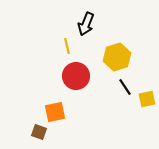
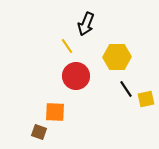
yellow line: rotated 21 degrees counterclockwise
yellow hexagon: rotated 16 degrees clockwise
black line: moved 1 px right, 2 px down
yellow square: moved 1 px left
orange square: rotated 15 degrees clockwise
